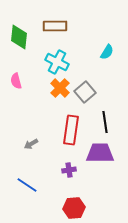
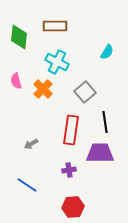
orange cross: moved 17 px left, 1 px down
red hexagon: moved 1 px left, 1 px up
